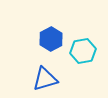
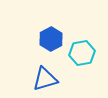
cyan hexagon: moved 1 px left, 2 px down
